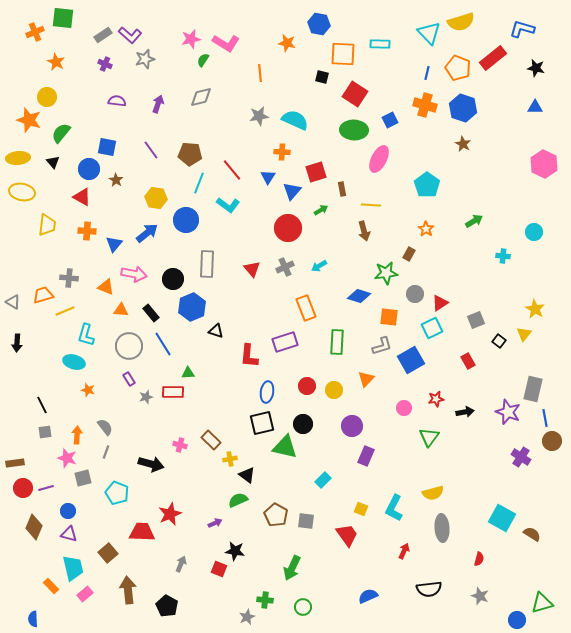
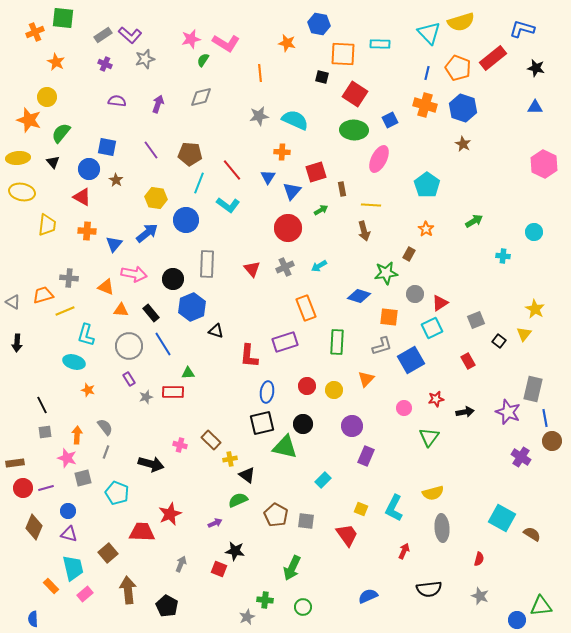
green triangle at (542, 603): moved 1 px left, 3 px down; rotated 10 degrees clockwise
